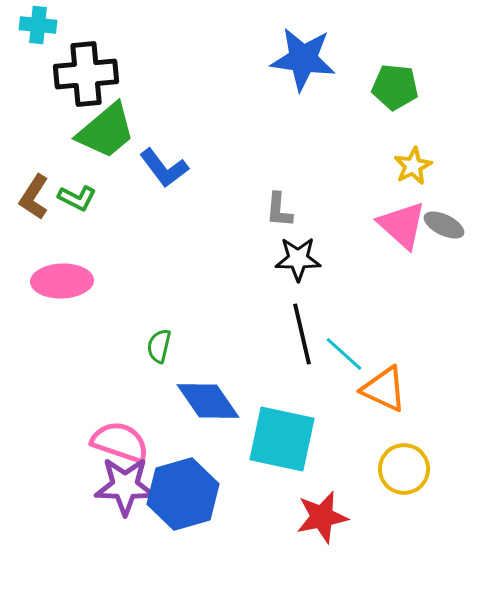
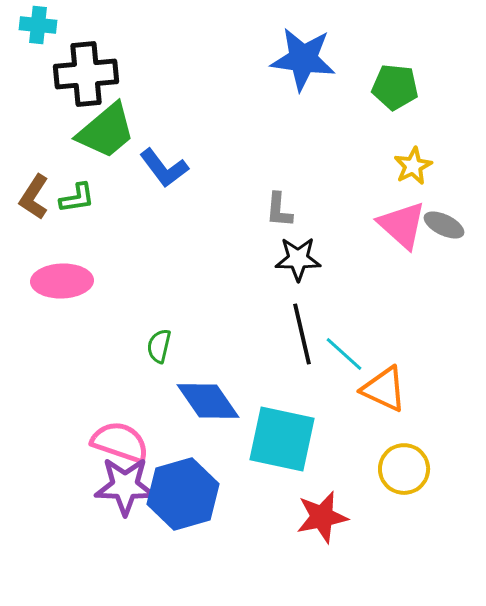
green L-shape: rotated 36 degrees counterclockwise
